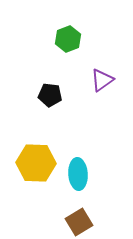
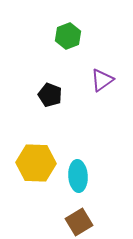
green hexagon: moved 3 px up
black pentagon: rotated 15 degrees clockwise
cyan ellipse: moved 2 px down
